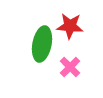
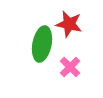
red star: moved 1 px left, 2 px up; rotated 8 degrees clockwise
